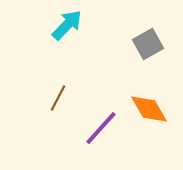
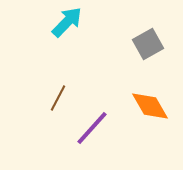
cyan arrow: moved 3 px up
orange diamond: moved 1 px right, 3 px up
purple line: moved 9 px left
